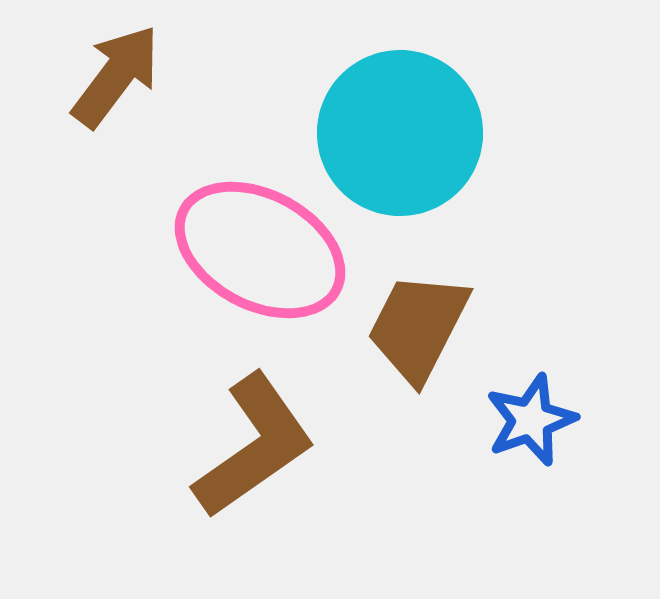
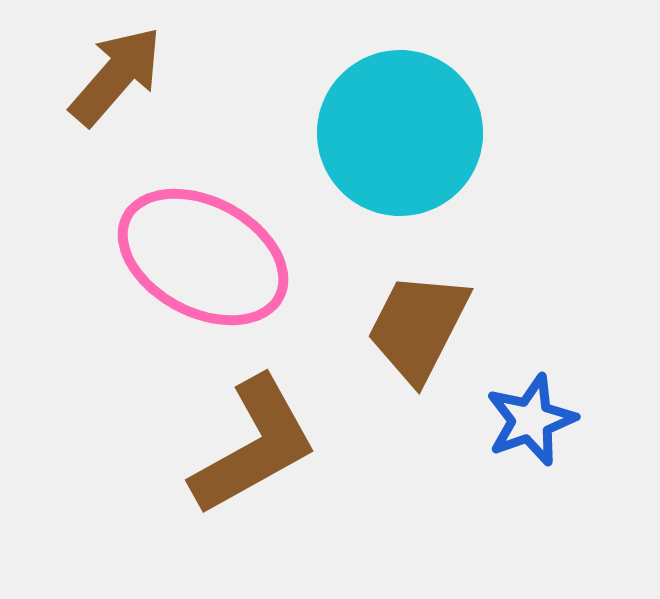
brown arrow: rotated 4 degrees clockwise
pink ellipse: moved 57 px left, 7 px down
brown L-shape: rotated 6 degrees clockwise
